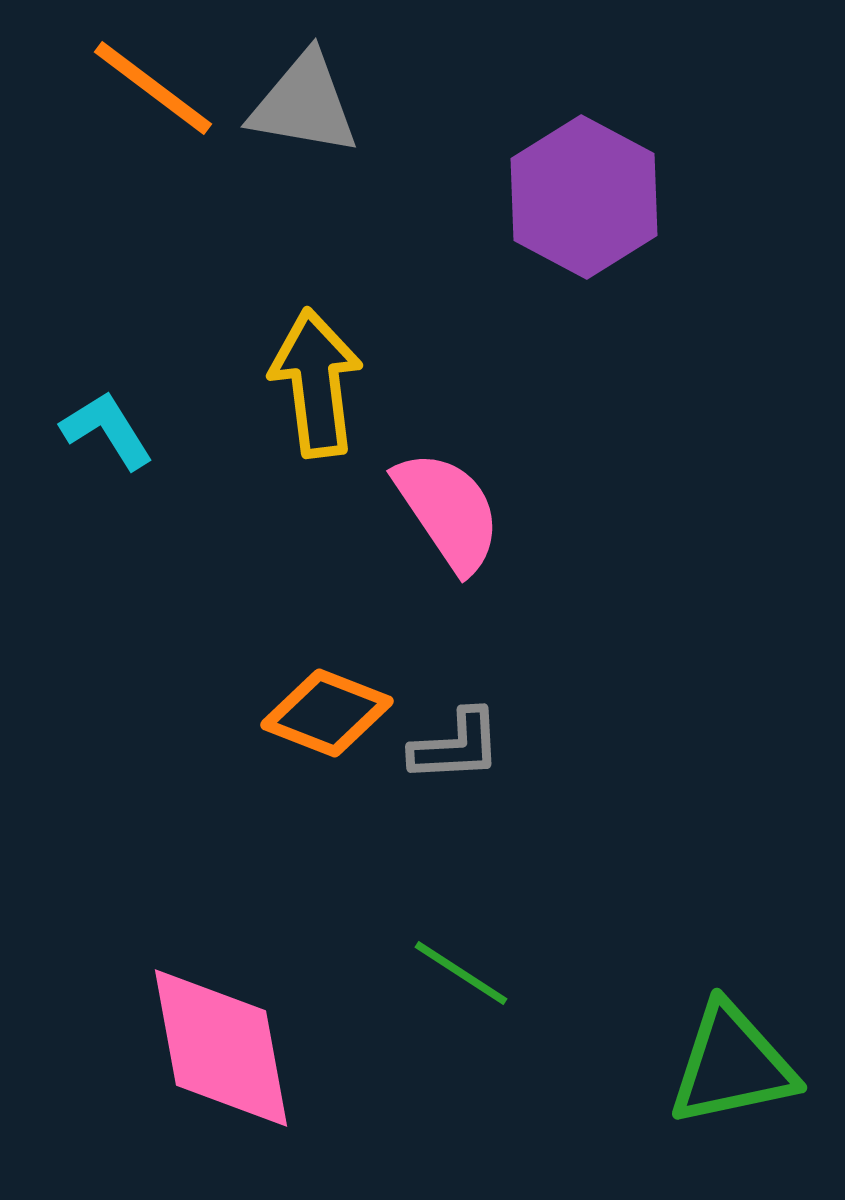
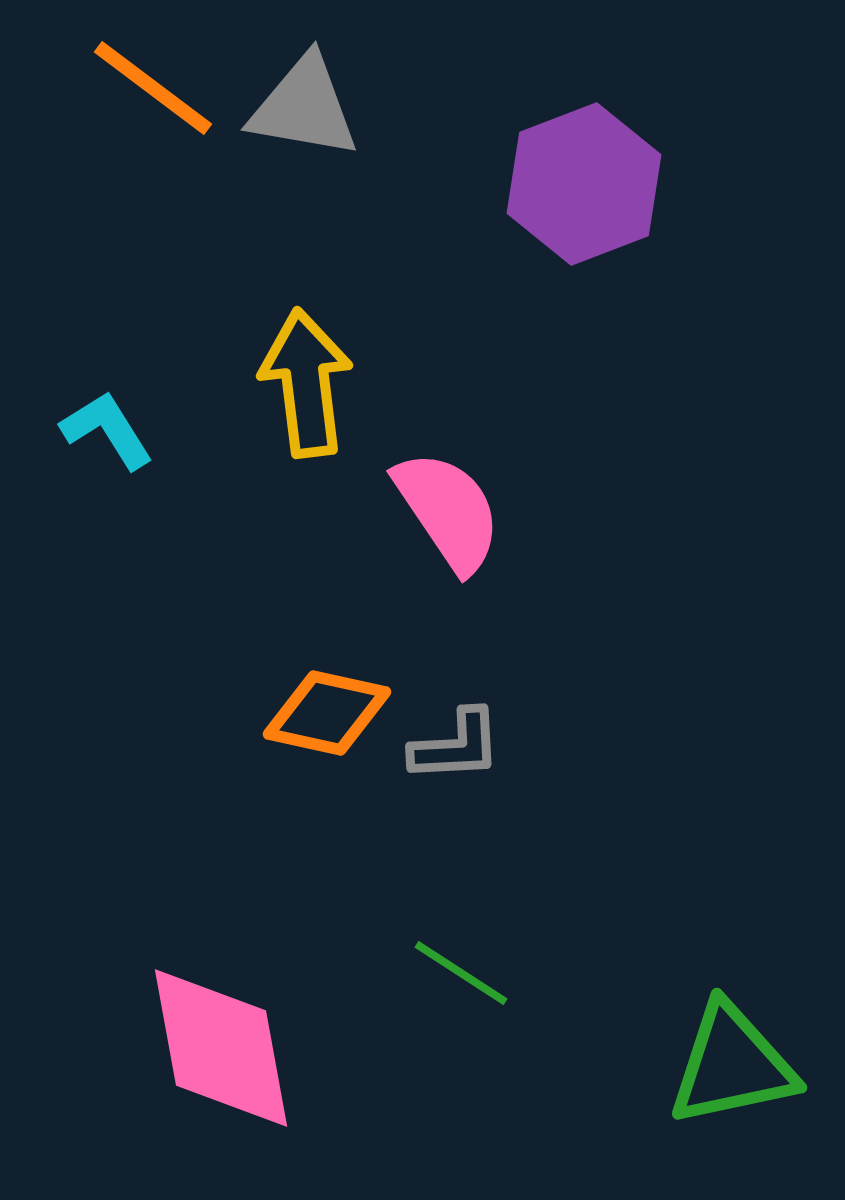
gray triangle: moved 3 px down
purple hexagon: moved 13 px up; rotated 11 degrees clockwise
yellow arrow: moved 10 px left
orange diamond: rotated 9 degrees counterclockwise
